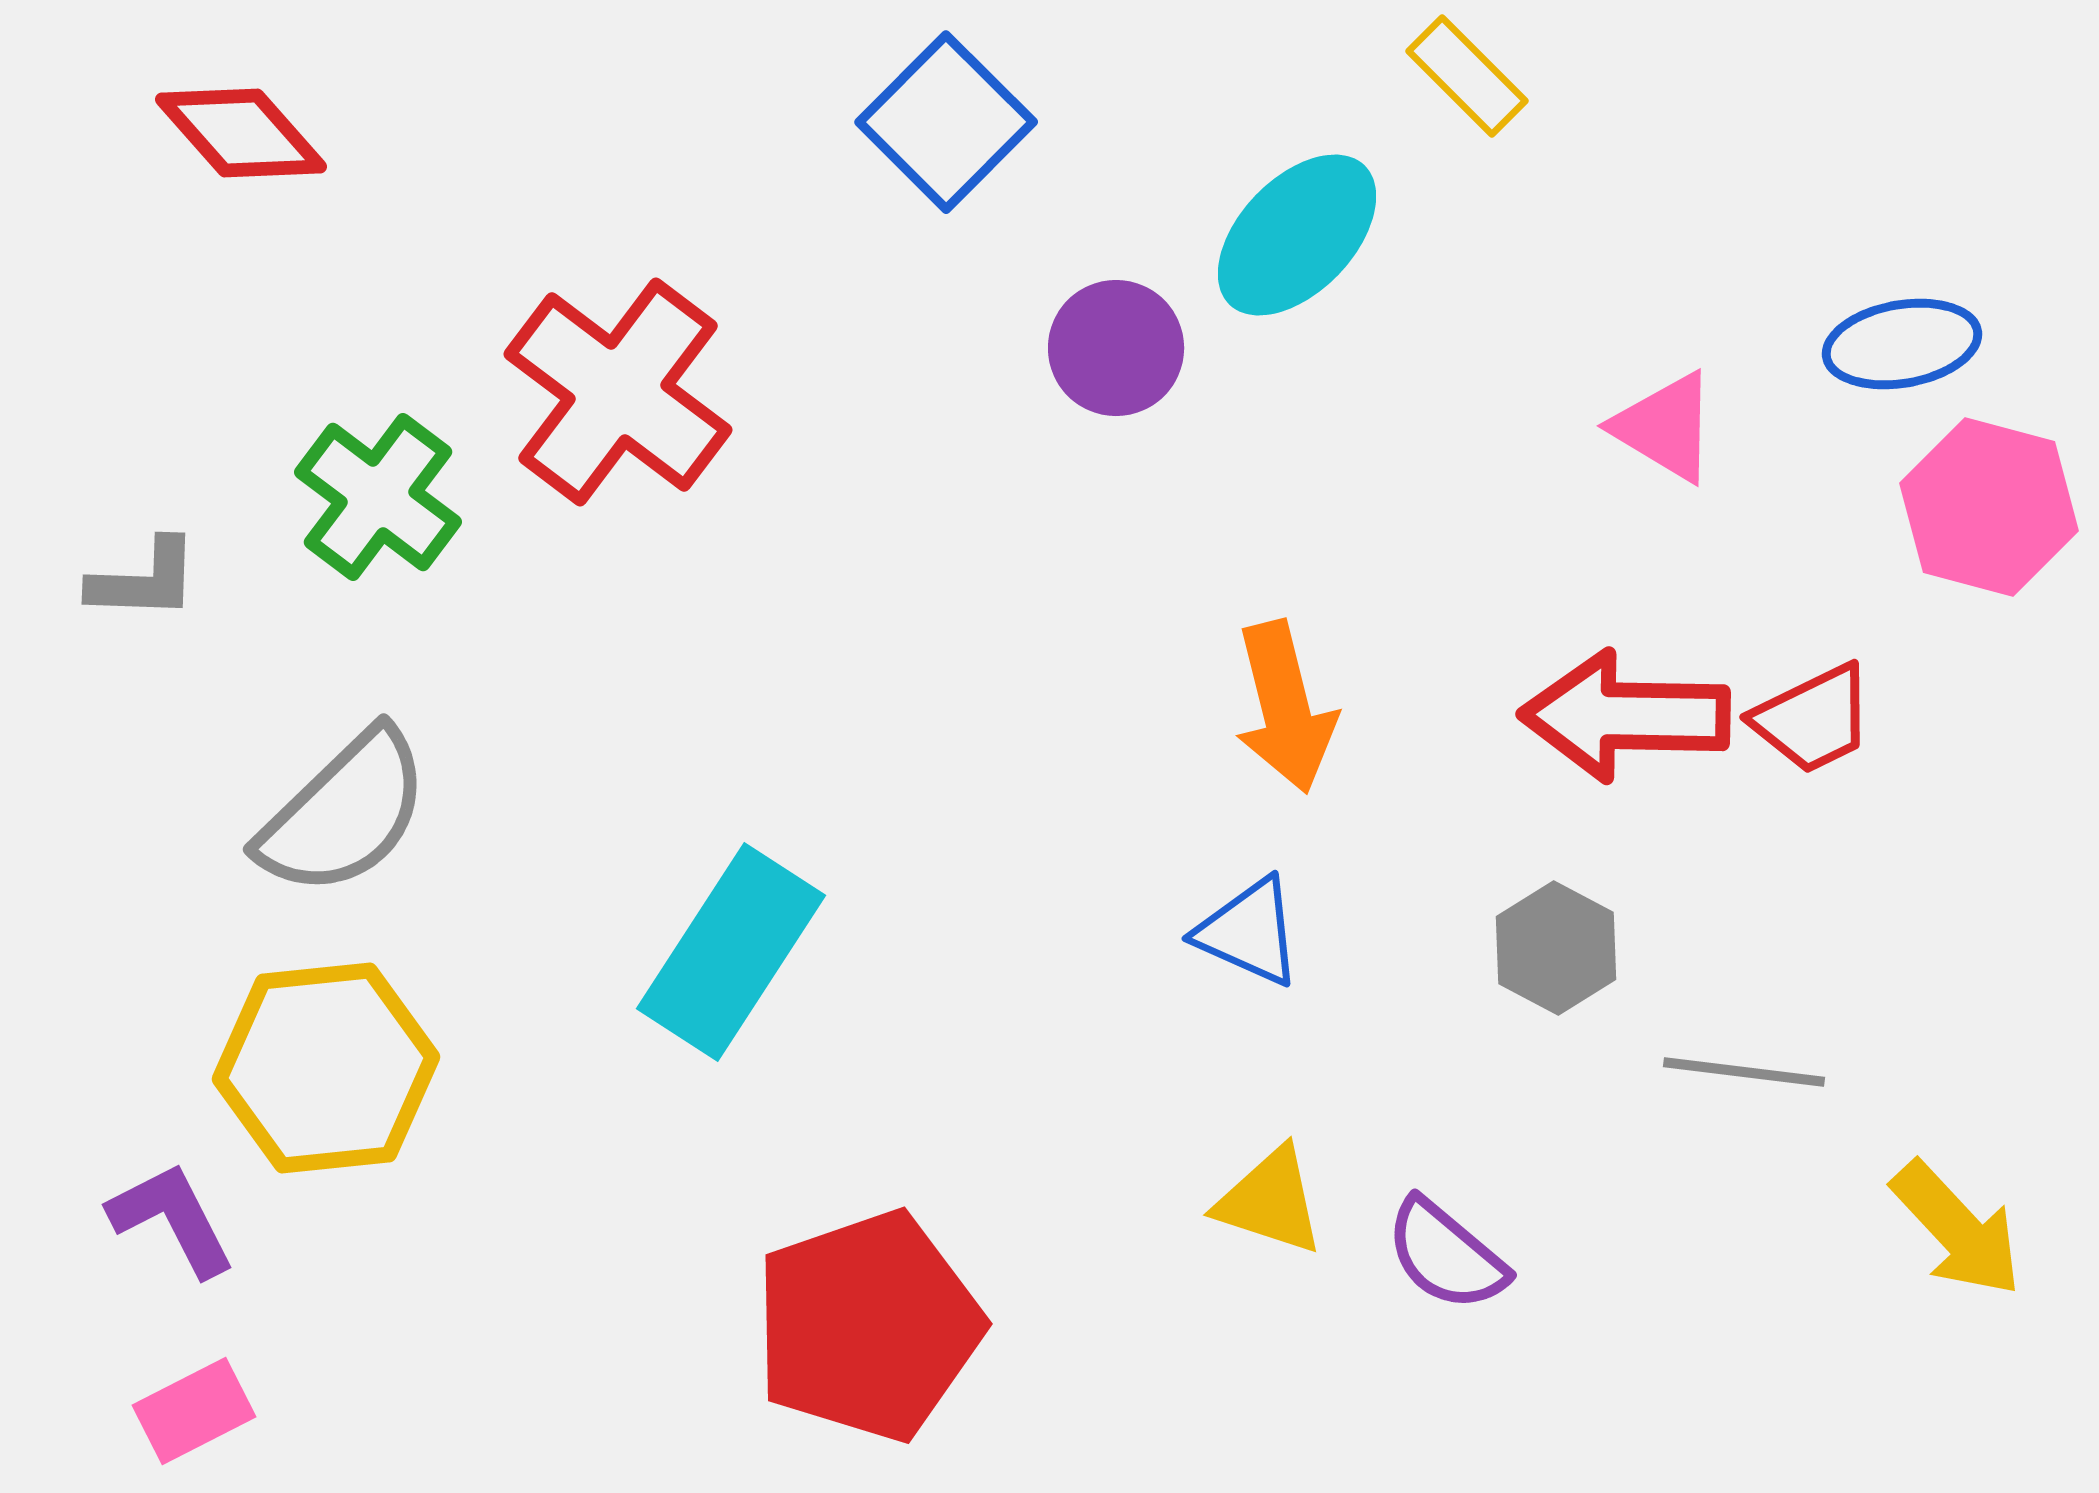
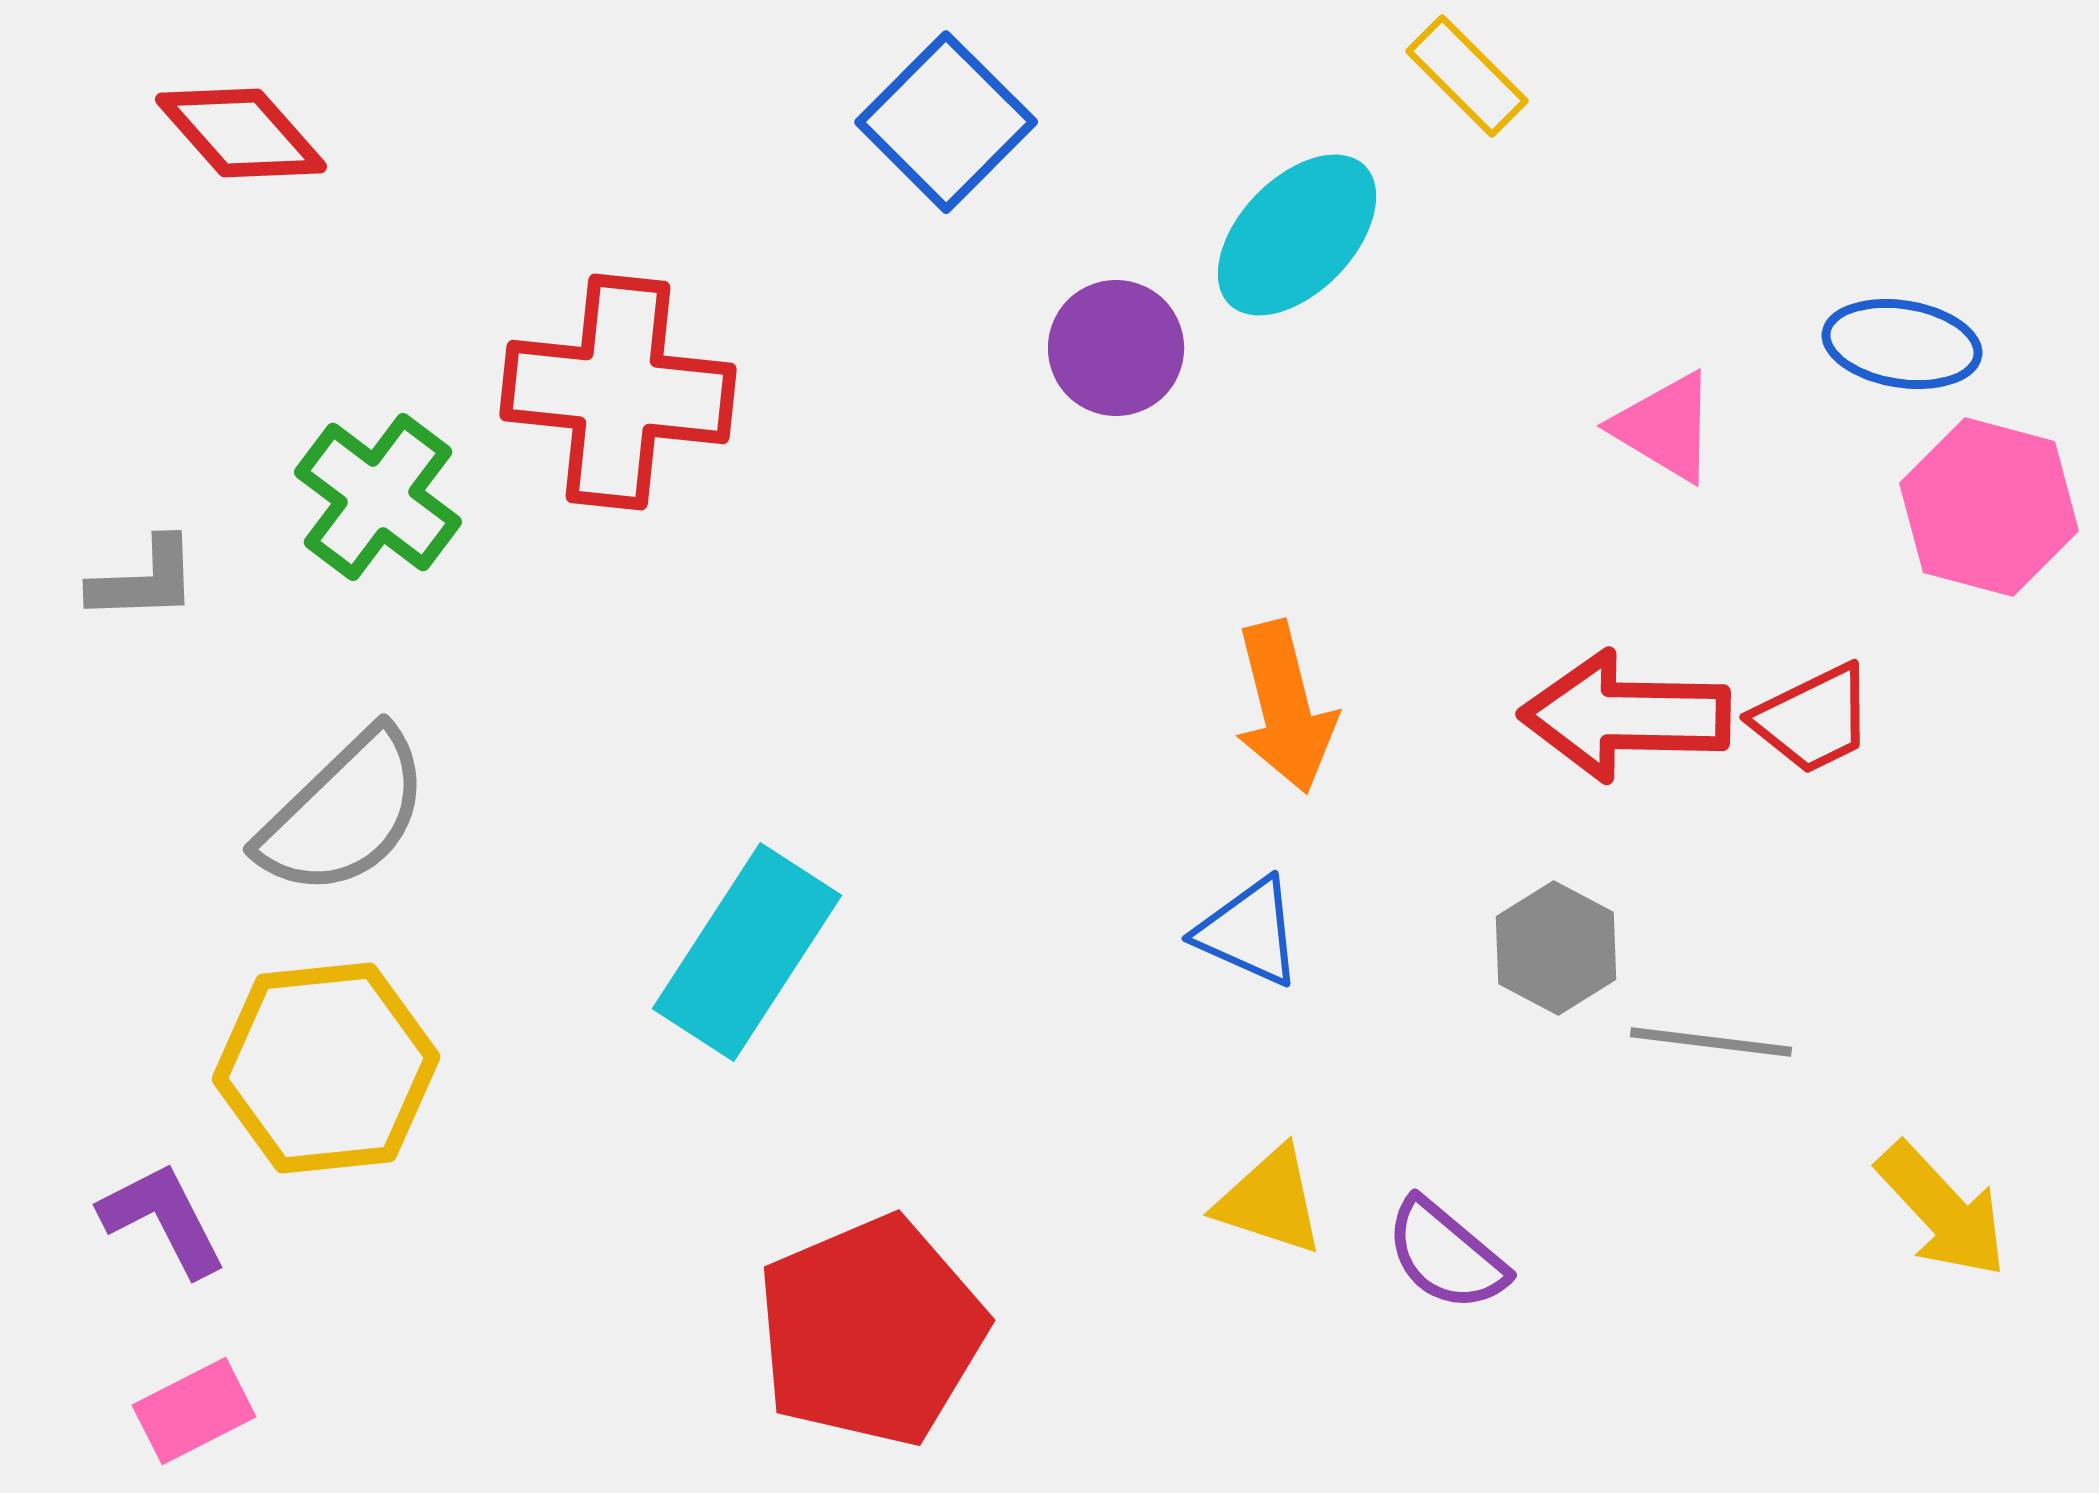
blue ellipse: rotated 19 degrees clockwise
red cross: rotated 31 degrees counterclockwise
gray L-shape: rotated 4 degrees counterclockwise
cyan rectangle: moved 16 px right
gray line: moved 33 px left, 30 px up
purple L-shape: moved 9 px left
yellow arrow: moved 15 px left, 19 px up
red pentagon: moved 3 px right, 5 px down; rotated 4 degrees counterclockwise
